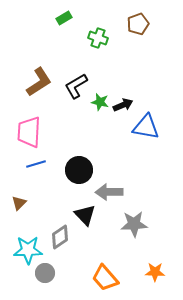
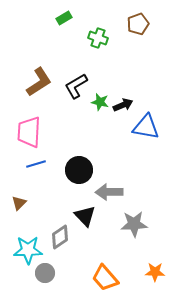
black triangle: moved 1 px down
